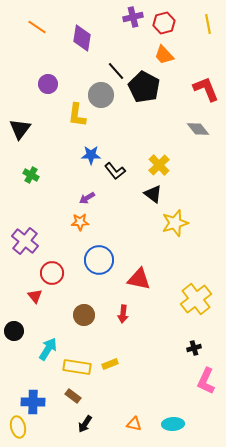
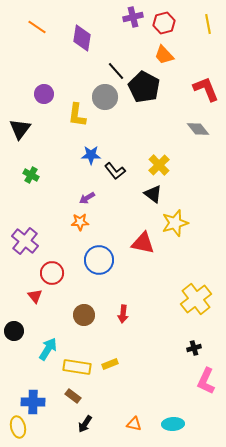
purple circle at (48, 84): moved 4 px left, 10 px down
gray circle at (101, 95): moved 4 px right, 2 px down
red triangle at (139, 279): moved 4 px right, 36 px up
